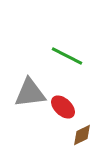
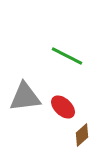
gray triangle: moved 5 px left, 4 px down
brown diamond: rotated 15 degrees counterclockwise
